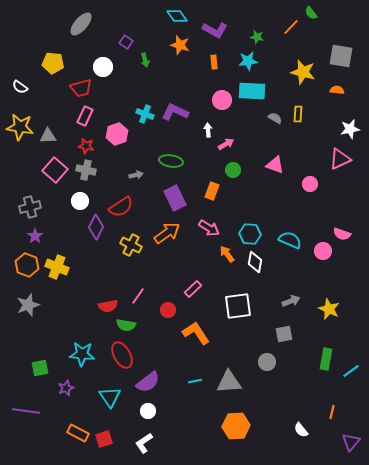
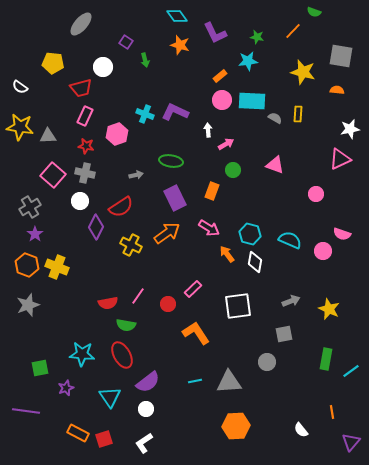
green semicircle at (311, 13): moved 3 px right, 1 px up; rotated 32 degrees counterclockwise
orange line at (291, 27): moved 2 px right, 4 px down
purple L-shape at (215, 30): moved 3 px down; rotated 35 degrees clockwise
orange rectangle at (214, 62): moved 6 px right, 14 px down; rotated 56 degrees clockwise
cyan rectangle at (252, 91): moved 10 px down
pink square at (55, 170): moved 2 px left, 5 px down
gray cross at (86, 170): moved 1 px left, 3 px down
pink circle at (310, 184): moved 6 px right, 10 px down
gray cross at (30, 207): rotated 15 degrees counterclockwise
cyan hexagon at (250, 234): rotated 10 degrees clockwise
purple star at (35, 236): moved 2 px up
red semicircle at (108, 306): moved 3 px up
red circle at (168, 310): moved 6 px up
white circle at (148, 411): moved 2 px left, 2 px up
orange line at (332, 412): rotated 24 degrees counterclockwise
